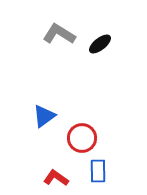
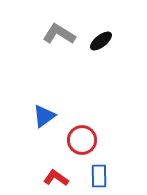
black ellipse: moved 1 px right, 3 px up
red circle: moved 2 px down
blue rectangle: moved 1 px right, 5 px down
